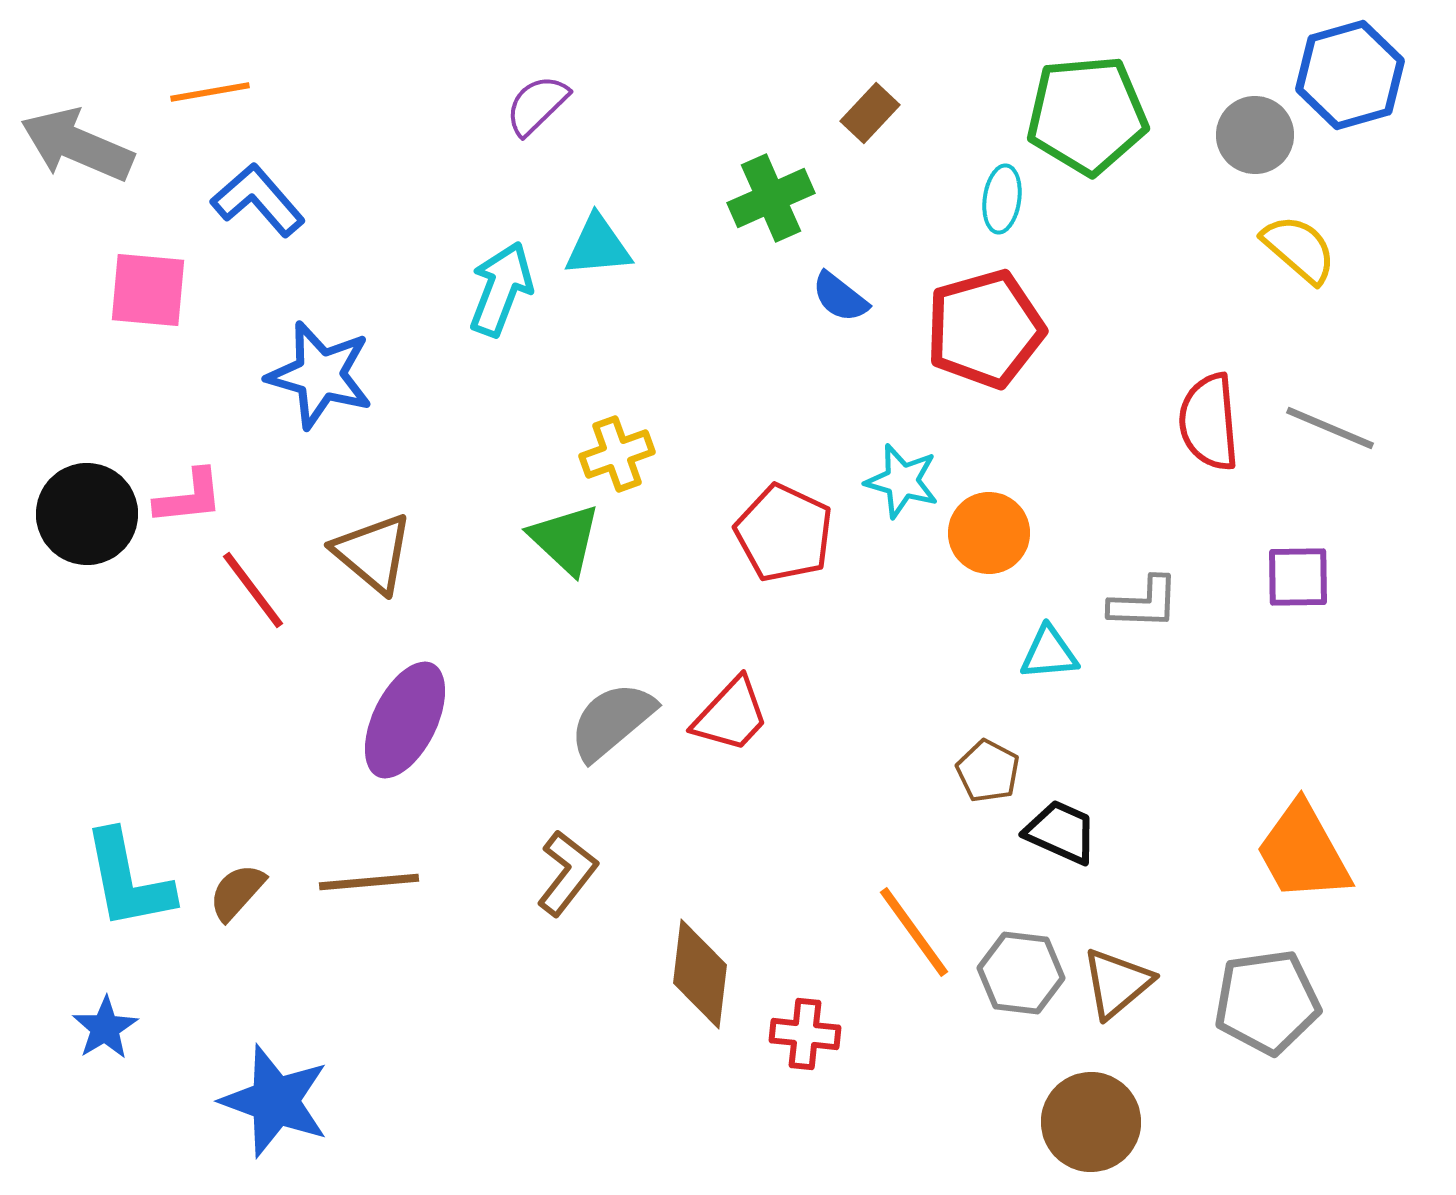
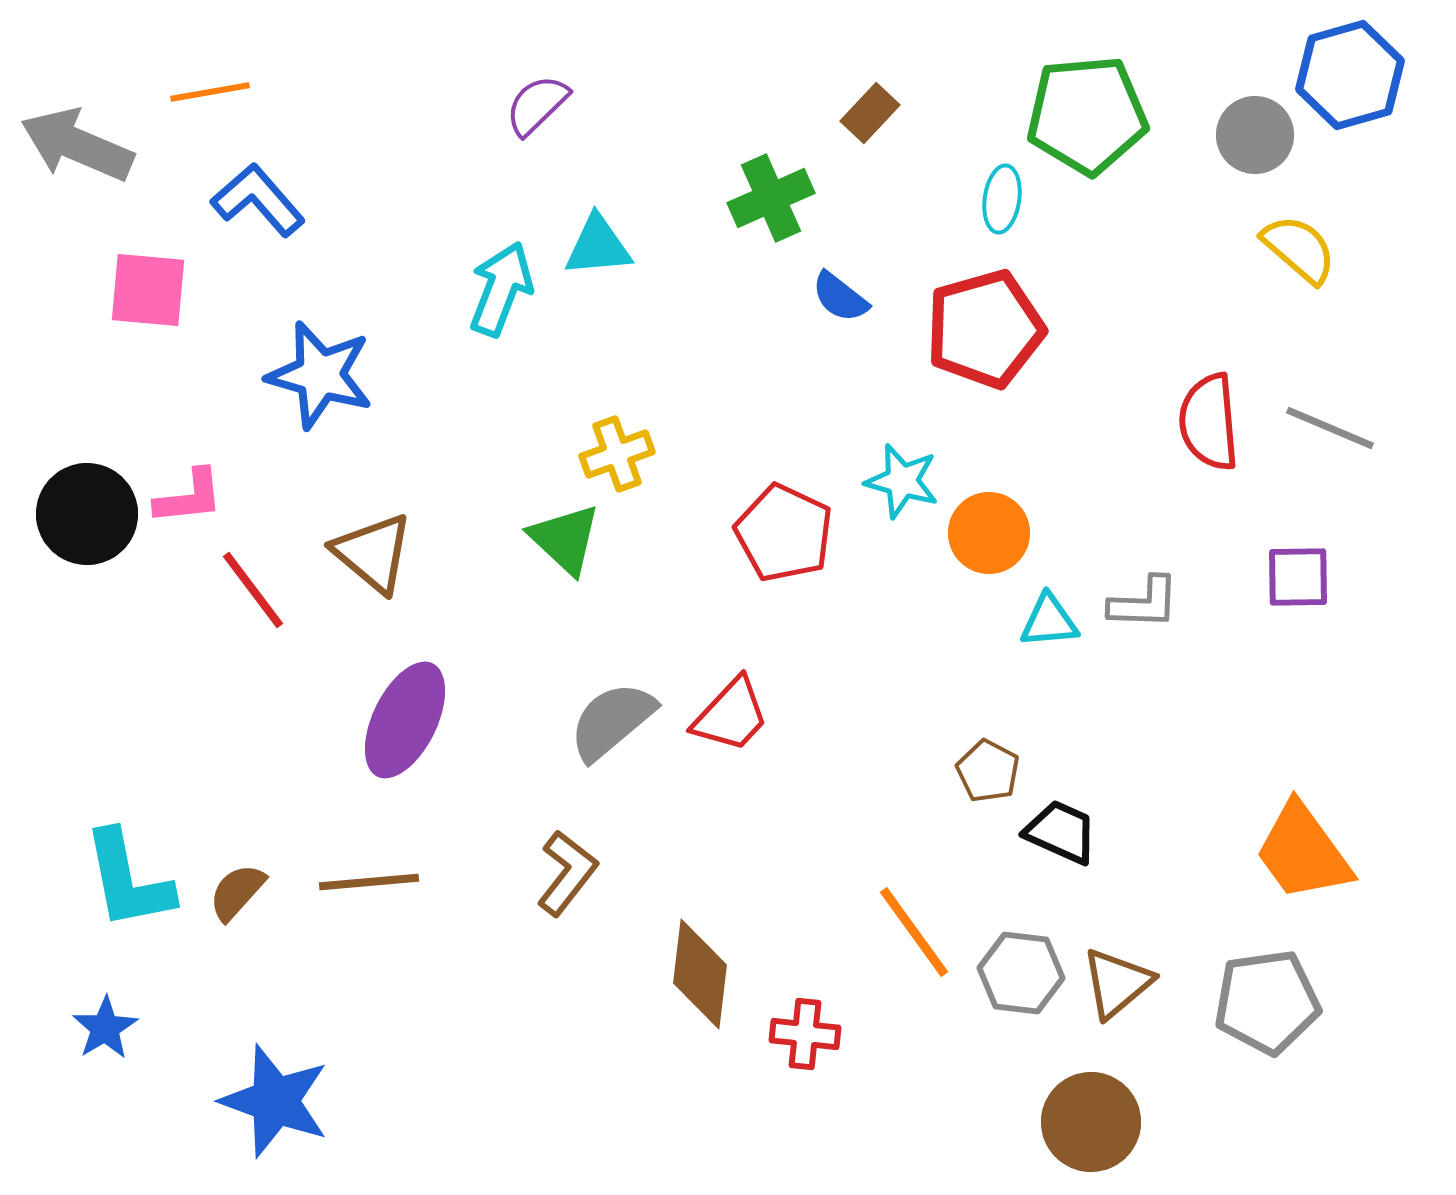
cyan triangle at (1049, 653): moved 32 px up
orange trapezoid at (1303, 852): rotated 7 degrees counterclockwise
